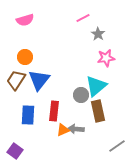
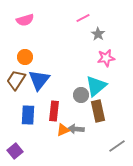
purple square: rotated 14 degrees clockwise
